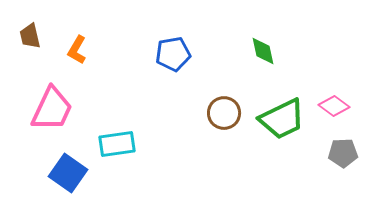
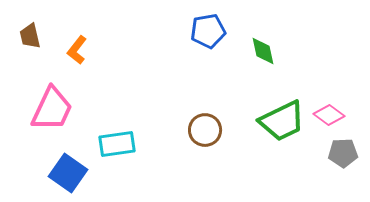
orange L-shape: rotated 8 degrees clockwise
blue pentagon: moved 35 px right, 23 px up
pink diamond: moved 5 px left, 9 px down
brown circle: moved 19 px left, 17 px down
green trapezoid: moved 2 px down
